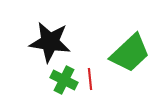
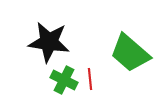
black star: moved 1 px left
green trapezoid: rotated 84 degrees clockwise
